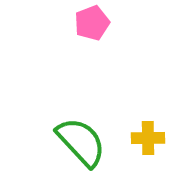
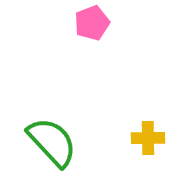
green semicircle: moved 29 px left
